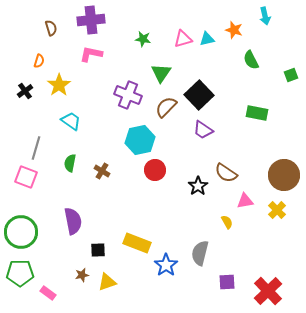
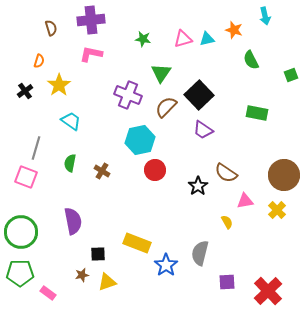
black square at (98, 250): moved 4 px down
